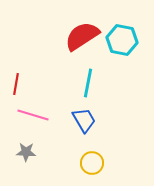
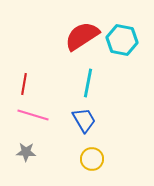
red line: moved 8 px right
yellow circle: moved 4 px up
